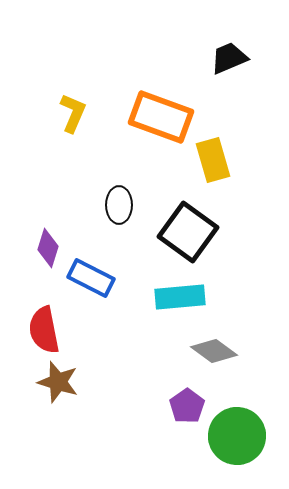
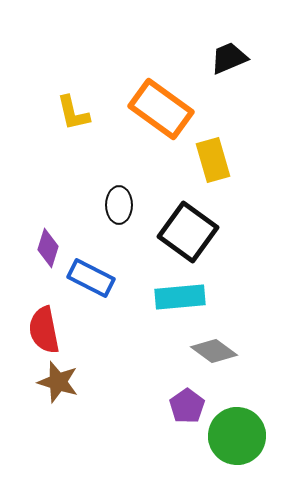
yellow L-shape: rotated 144 degrees clockwise
orange rectangle: moved 8 px up; rotated 16 degrees clockwise
